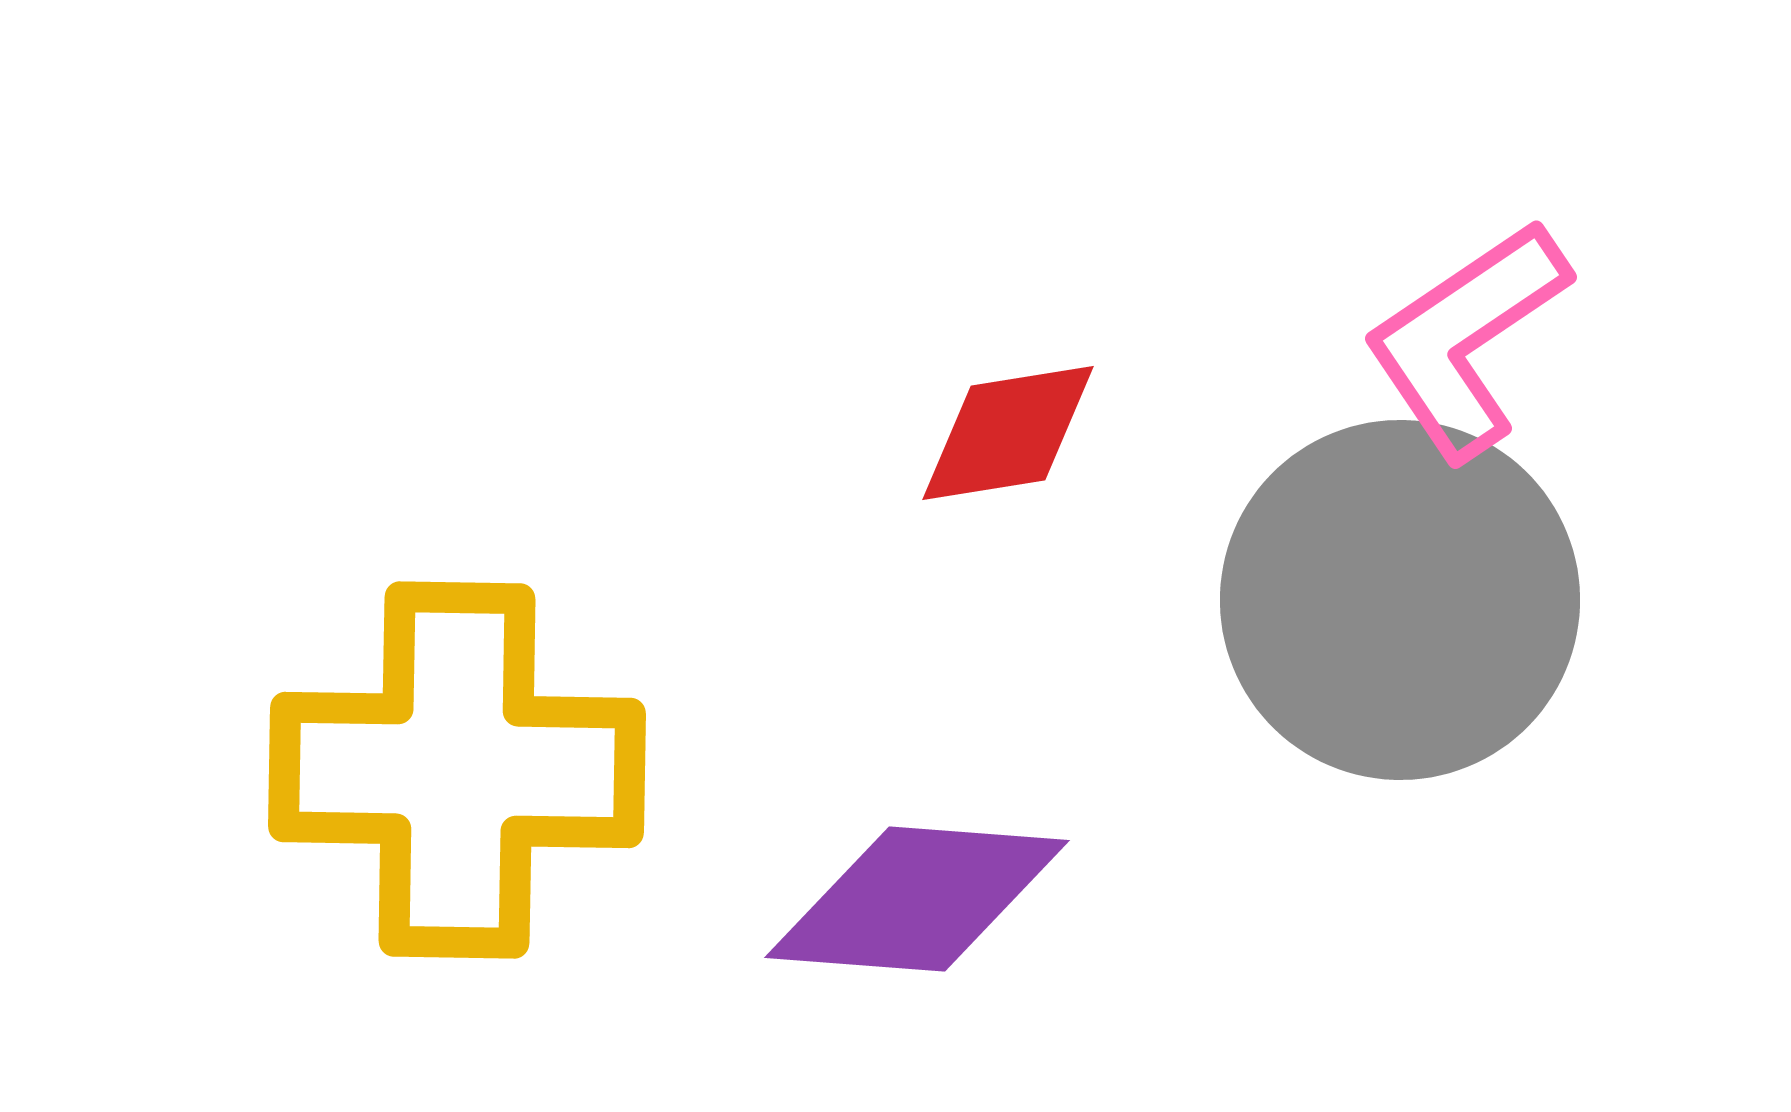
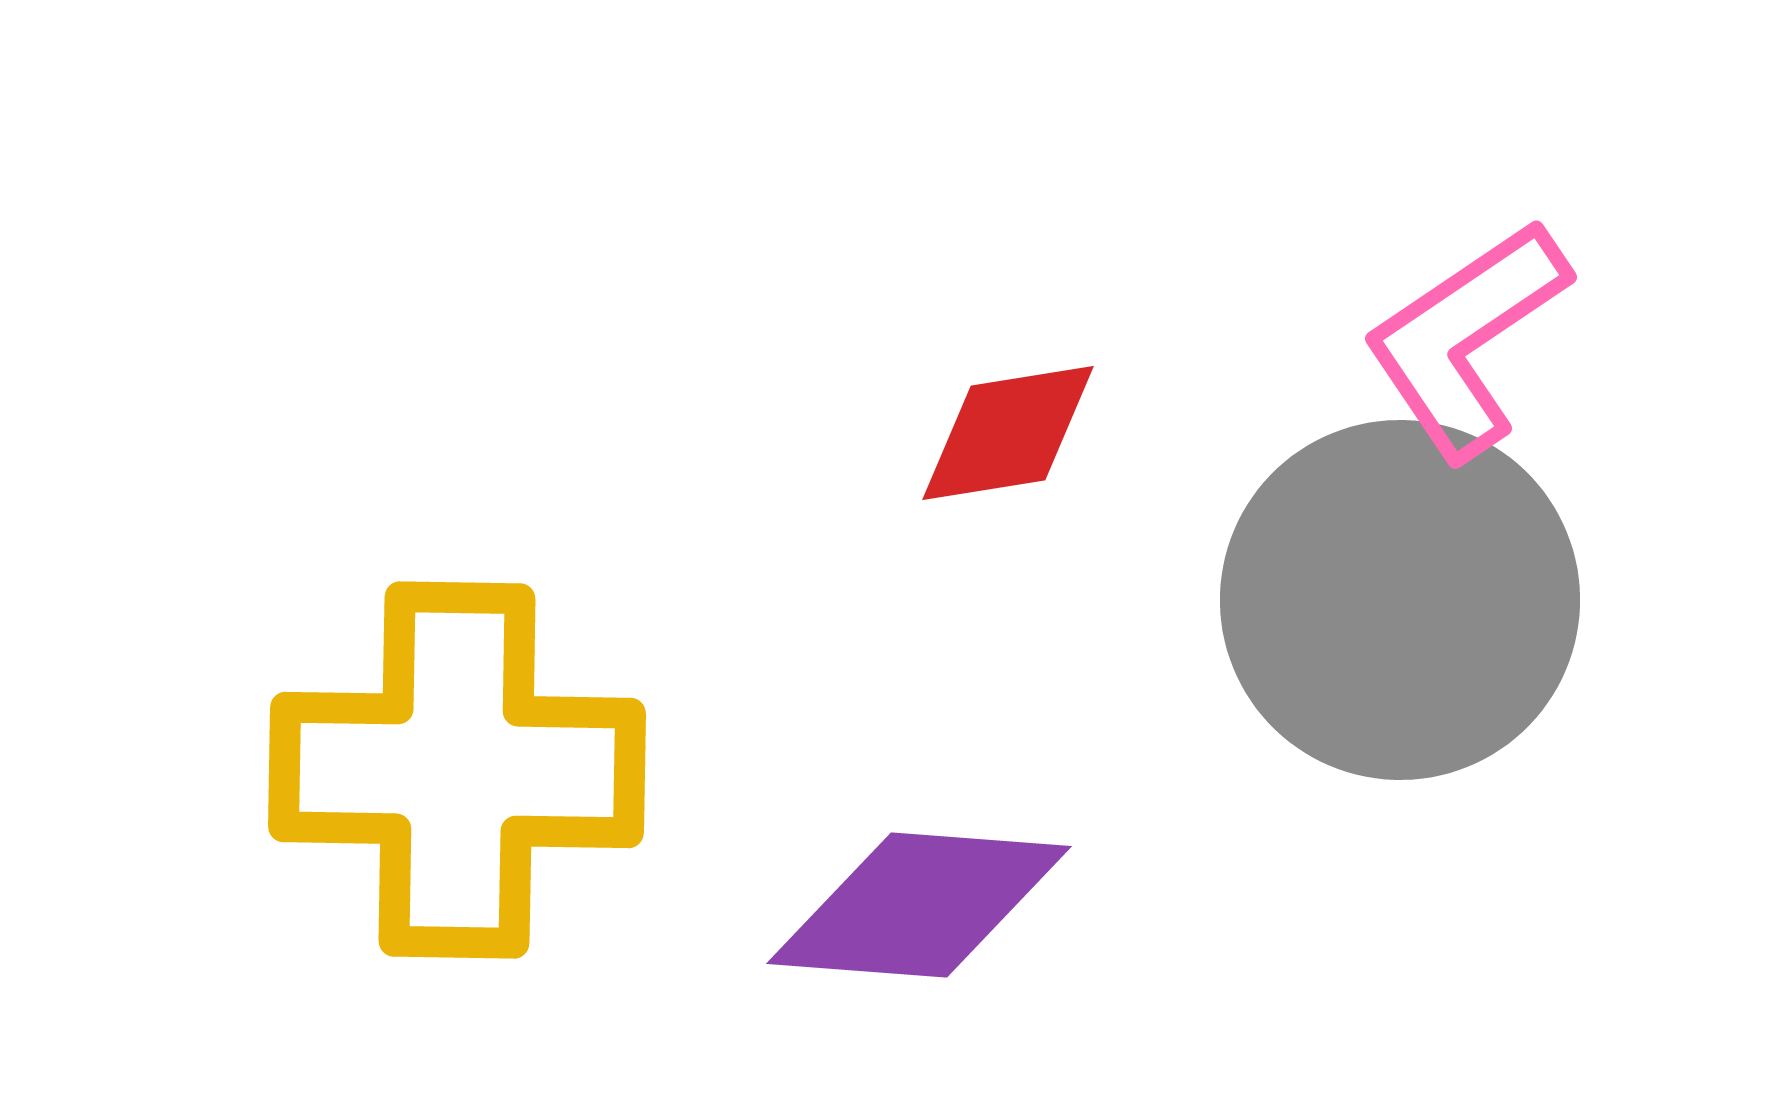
purple diamond: moved 2 px right, 6 px down
